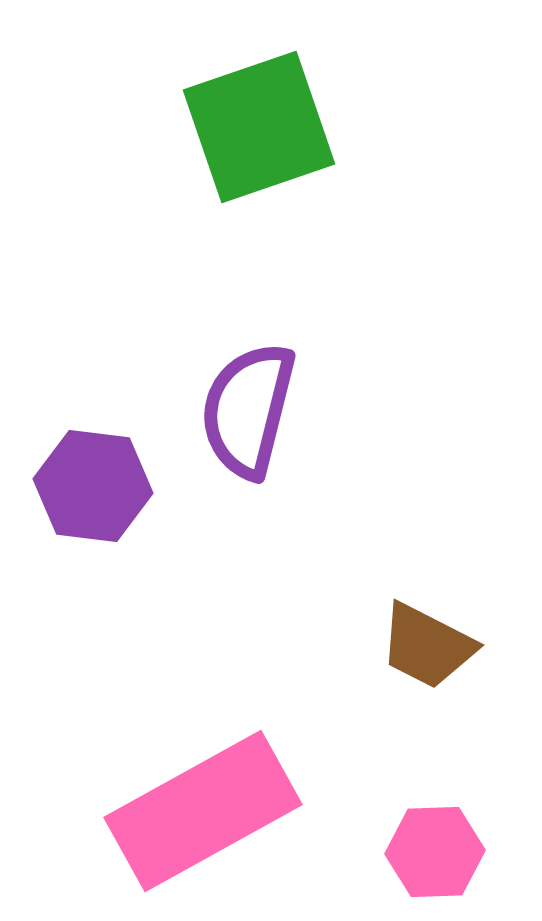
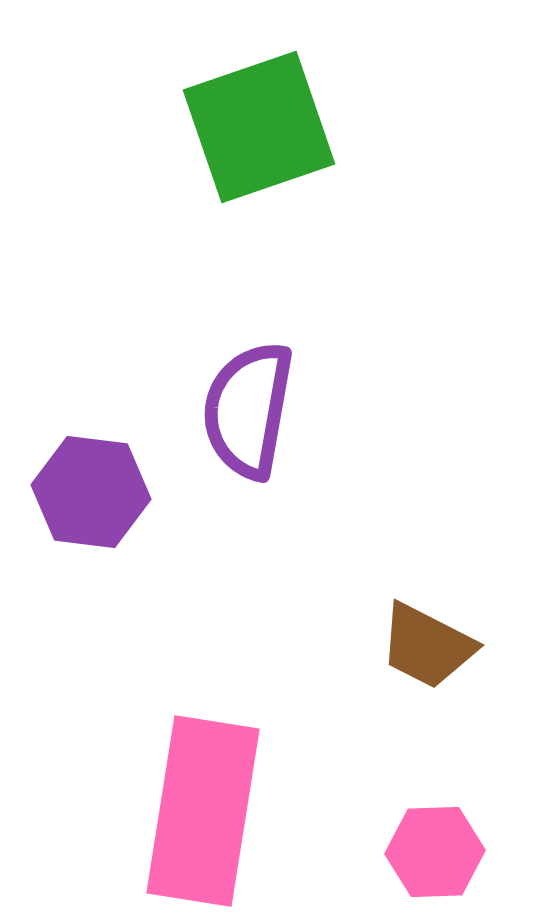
purple semicircle: rotated 4 degrees counterclockwise
purple hexagon: moved 2 px left, 6 px down
pink rectangle: rotated 52 degrees counterclockwise
